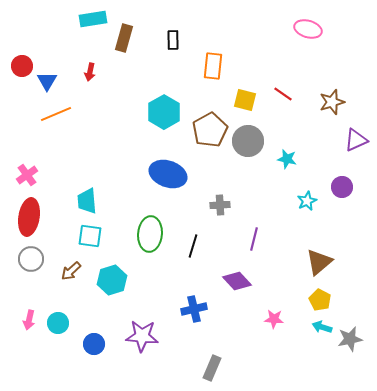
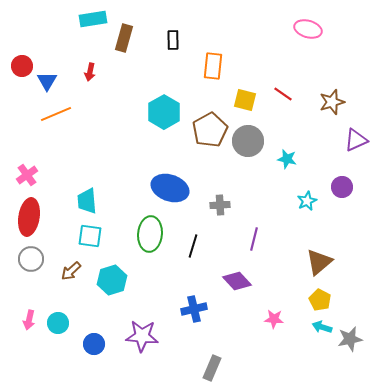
blue ellipse at (168, 174): moved 2 px right, 14 px down
